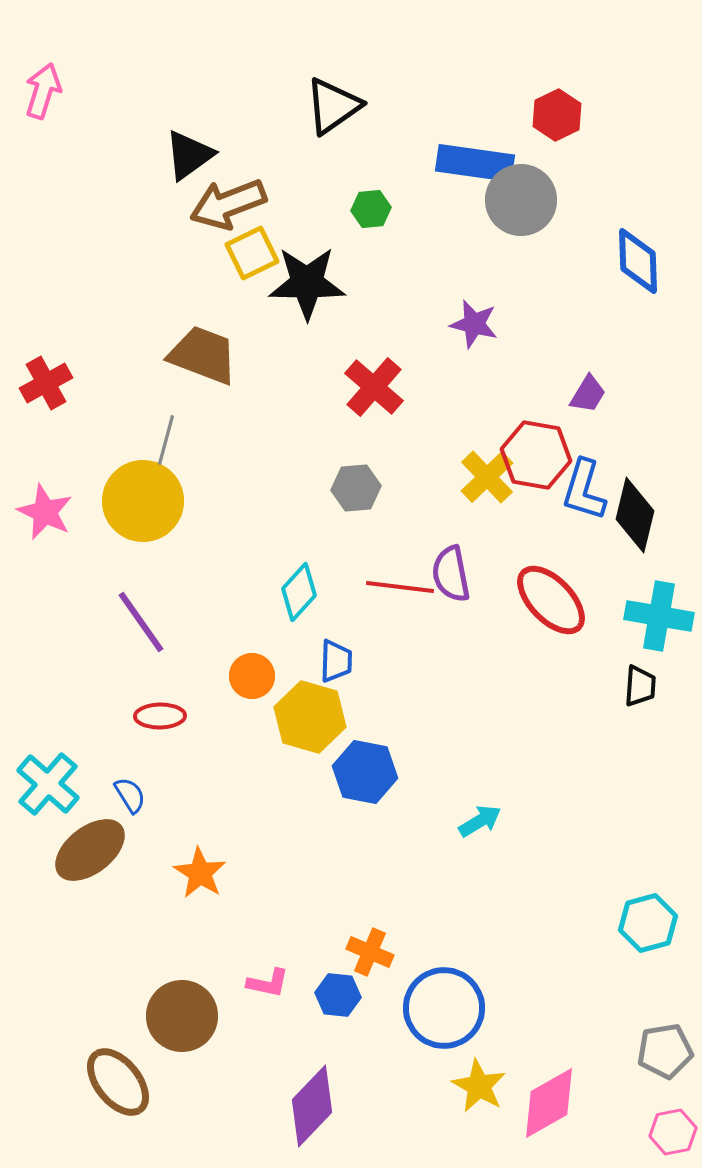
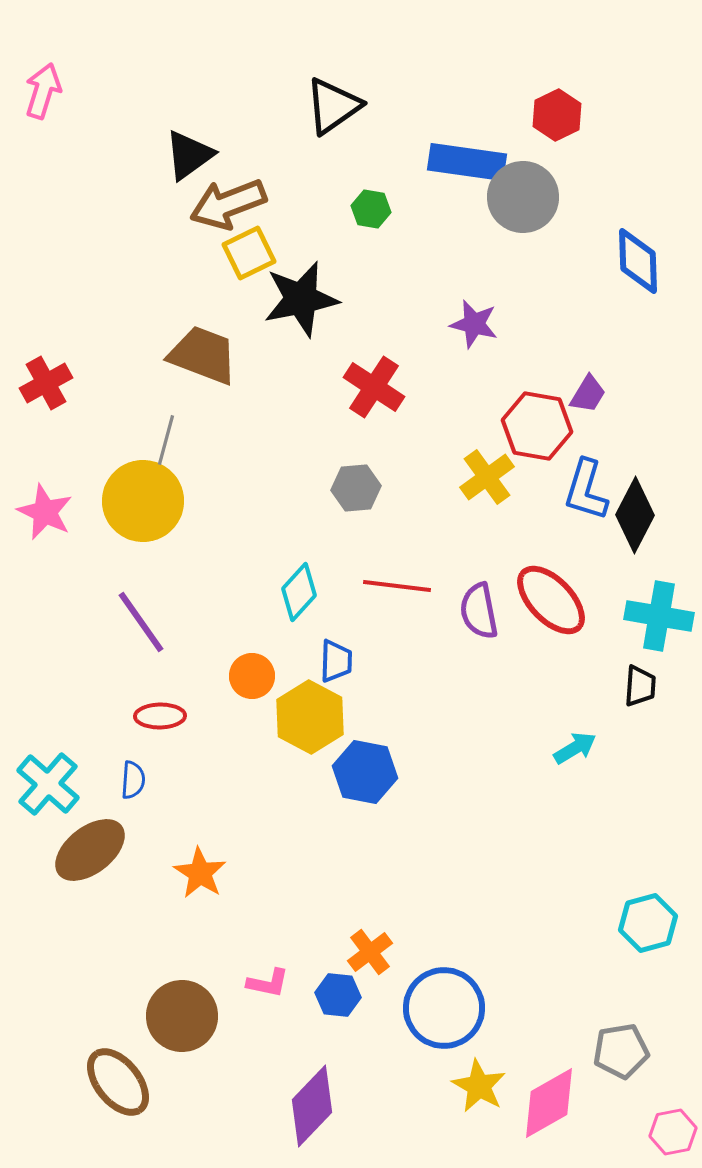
blue rectangle at (475, 163): moved 8 px left, 1 px up
gray circle at (521, 200): moved 2 px right, 3 px up
green hexagon at (371, 209): rotated 15 degrees clockwise
yellow square at (252, 253): moved 3 px left
black star at (307, 283): moved 6 px left, 16 px down; rotated 12 degrees counterclockwise
red cross at (374, 387): rotated 8 degrees counterclockwise
red hexagon at (536, 455): moved 1 px right, 29 px up
yellow cross at (487, 477): rotated 8 degrees clockwise
blue L-shape at (584, 490): moved 2 px right
black diamond at (635, 515): rotated 14 degrees clockwise
purple semicircle at (451, 574): moved 28 px right, 37 px down
red line at (400, 587): moved 3 px left, 1 px up
yellow hexagon at (310, 717): rotated 12 degrees clockwise
blue semicircle at (130, 795): moved 3 px right, 15 px up; rotated 36 degrees clockwise
cyan arrow at (480, 821): moved 95 px right, 73 px up
orange cross at (370, 952): rotated 30 degrees clockwise
gray pentagon at (665, 1051): moved 44 px left
